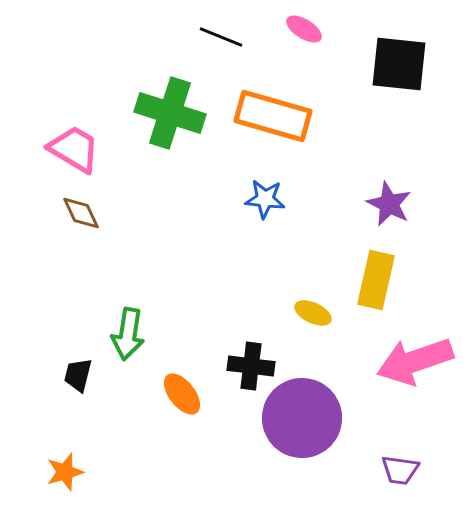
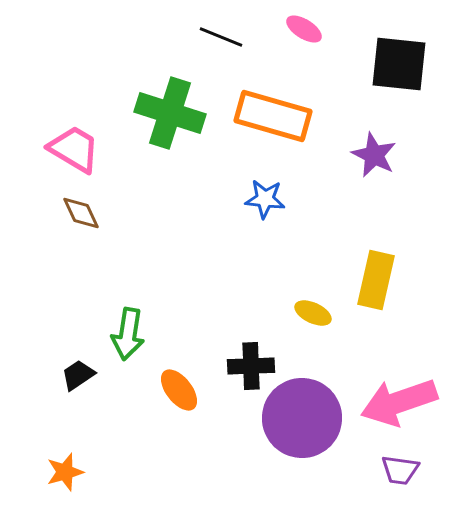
purple star: moved 15 px left, 49 px up
pink arrow: moved 16 px left, 41 px down
black cross: rotated 9 degrees counterclockwise
black trapezoid: rotated 42 degrees clockwise
orange ellipse: moved 3 px left, 4 px up
